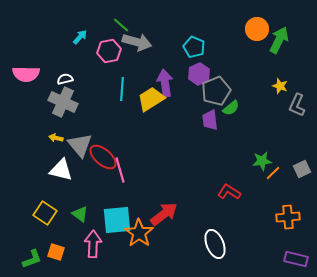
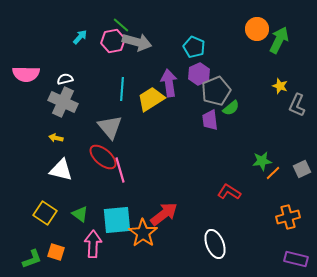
pink hexagon: moved 4 px right, 10 px up
purple arrow: moved 4 px right
gray triangle: moved 30 px right, 18 px up
orange cross: rotated 10 degrees counterclockwise
orange star: moved 4 px right
